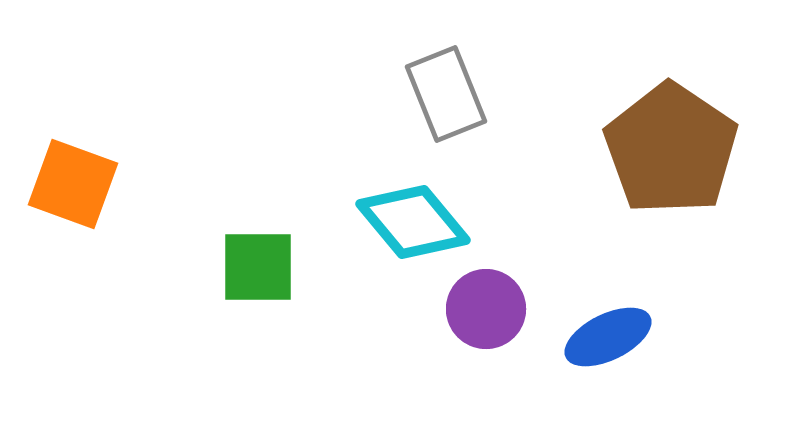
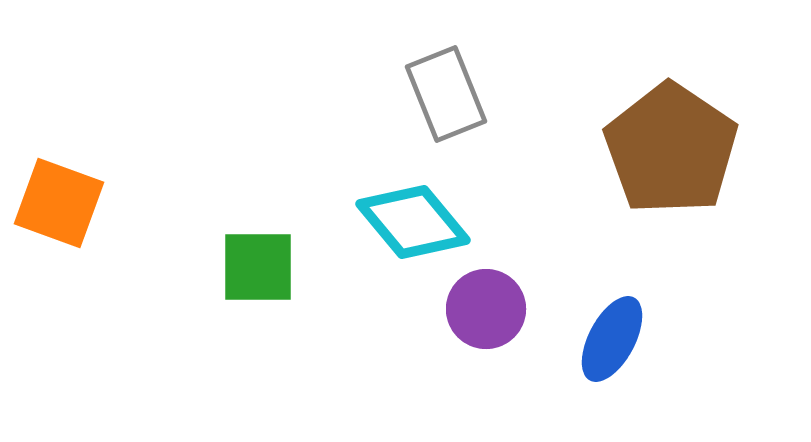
orange square: moved 14 px left, 19 px down
blue ellipse: moved 4 px right, 2 px down; rotated 36 degrees counterclockwise
